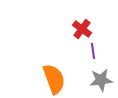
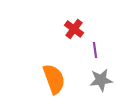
red cross: moved 8 px left
purple line: moved 2 px right, 1 px up
